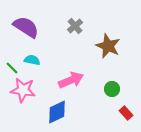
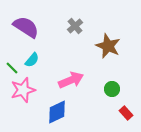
cyan semicircle: rotated 119 degrees clockwise
pink star: rotated 25 degrees counterclockwise
